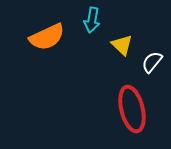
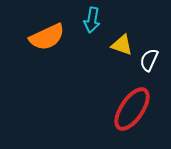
yellow triangle: rotated 25 degrees counterclockwise
white semicircle: moved 3 px left, 2 px up; rotated 15 degrees counterclockwise
red ellipse: rotated 48 degrees clockwise
